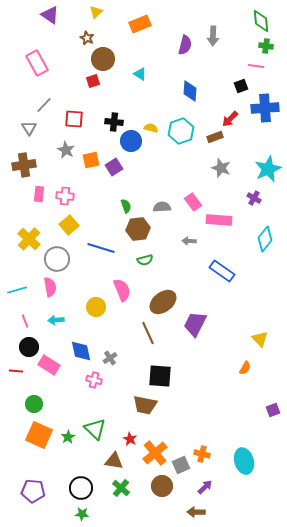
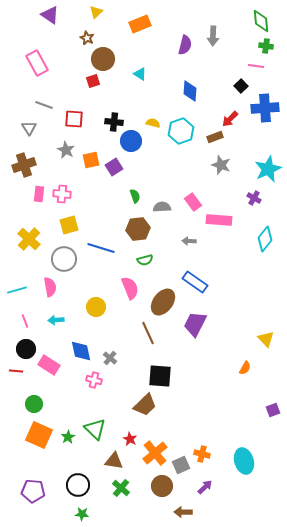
black square at (241, 86): rotated 24 degrees counterclockwise
gray line at (44, 105): rotated 66 degrees clockwise
yellow semicircle at (151, 128): moved 2 px right, 5 px up
brown cross at (24, 165): rotated 10 degrees counterclockwise
gray star at (221, 168): moved 3 px up
pink cross at (65, 196): moved 3 px left, 2 px up
green semicircle at (126, 206): moved 9 px right, 10 px up
yellow square at (69, 225): rotated 24 degrees clockwise
gray circle at (57, 259): moved 7 px right
blue rectangle at (222, 271): moved 27 px left, 11 px down
pink semicircle at (122, 290): moved 8 px right, 2 px up
brown ellipse at (163, 302): rotated 16 degrees counterclockwise
yellow triangle at (260, 339): moved 6 px right
black circle at (29, 347): moved 3 px left, 2 px down
gray cross at (110, 358): rotated 16 degrees counterclockwise
brown trapezoid at (145, 405): rotated 55 degrees counterclockwise
black circle at (81, 488): moved 3 px left, 3 px up
brown arrow at (196, 512): moved 13 px left
